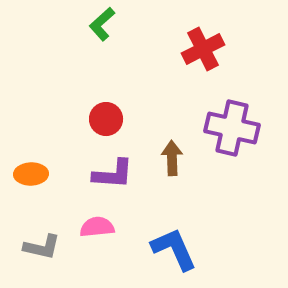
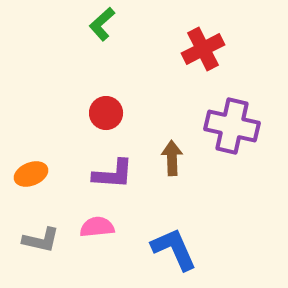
red circle: moved 6 px up
purple cross: moved 2 px up
orange ellipse: rotated 20 degrees counterclockwise
gray L-shape: moved 1 px left, 7 px up
